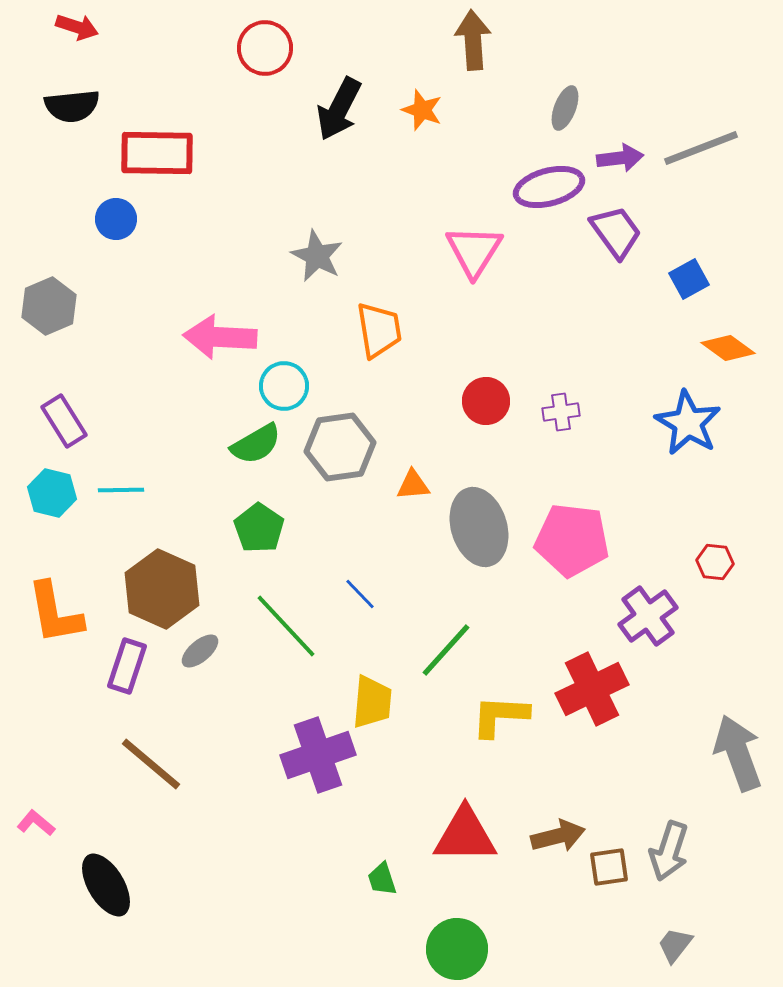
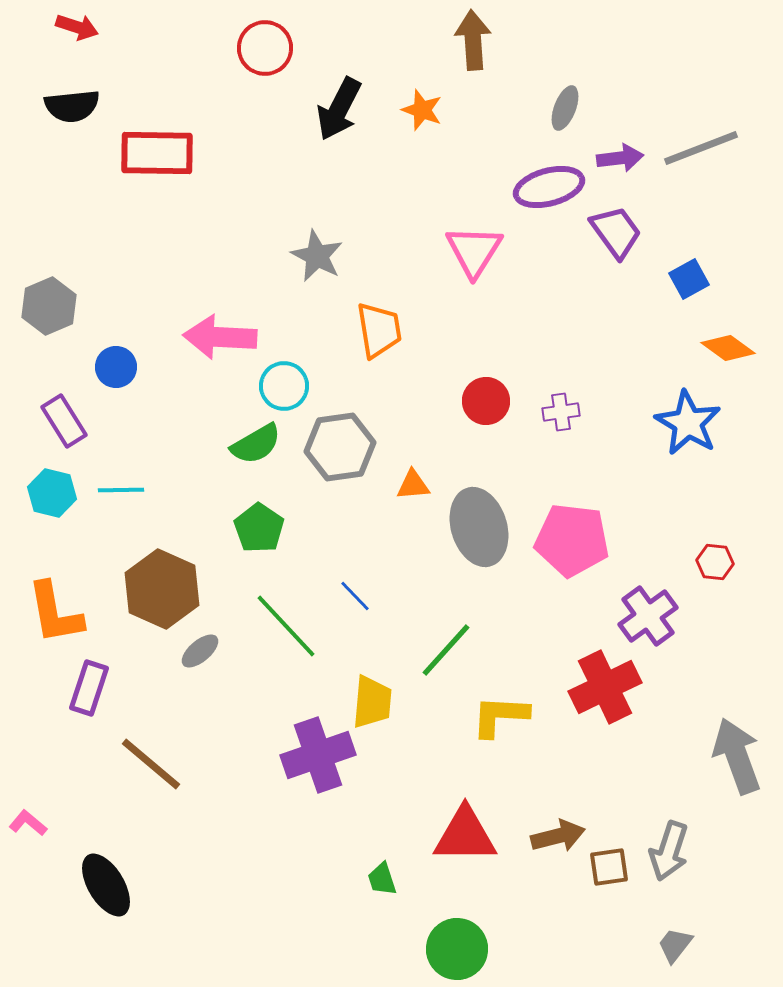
blue circle at (116, 219): moved 148 px down
blue line at (360, 594): moved 5 px left, 2 px down
purple rectangle at (127, 666): moved 38 px left, 22 px down
red cross at (592, 689): moved 13 px right, 2 px up
gray arrow at (738, 753): moved 1 px left, 3 px down
pink L-shape at (36, 823): moved 8 px left
